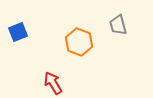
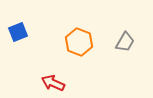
gray trapezoid: moved 7 px right, 17 px down; rotated 135 degrees counterclockwise
red arrow: rotated 35 degrees counterclockwise
